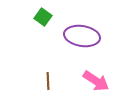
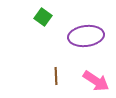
purple ellipse: moved 4 px right; rotated 16 degrees counterclockwise
brown line: moved 8 px right, 5 px up
